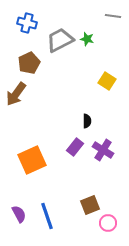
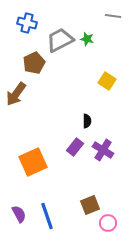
brown pentagon: moved 5 px right
orange square: moved 1 px right, 2 px down
